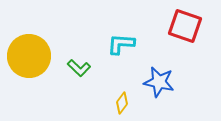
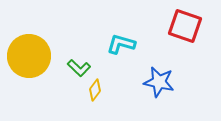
cyan L-shape: rotated 12 degrees clockwise
yellow diamond: moved 27 px left, 13 px up
